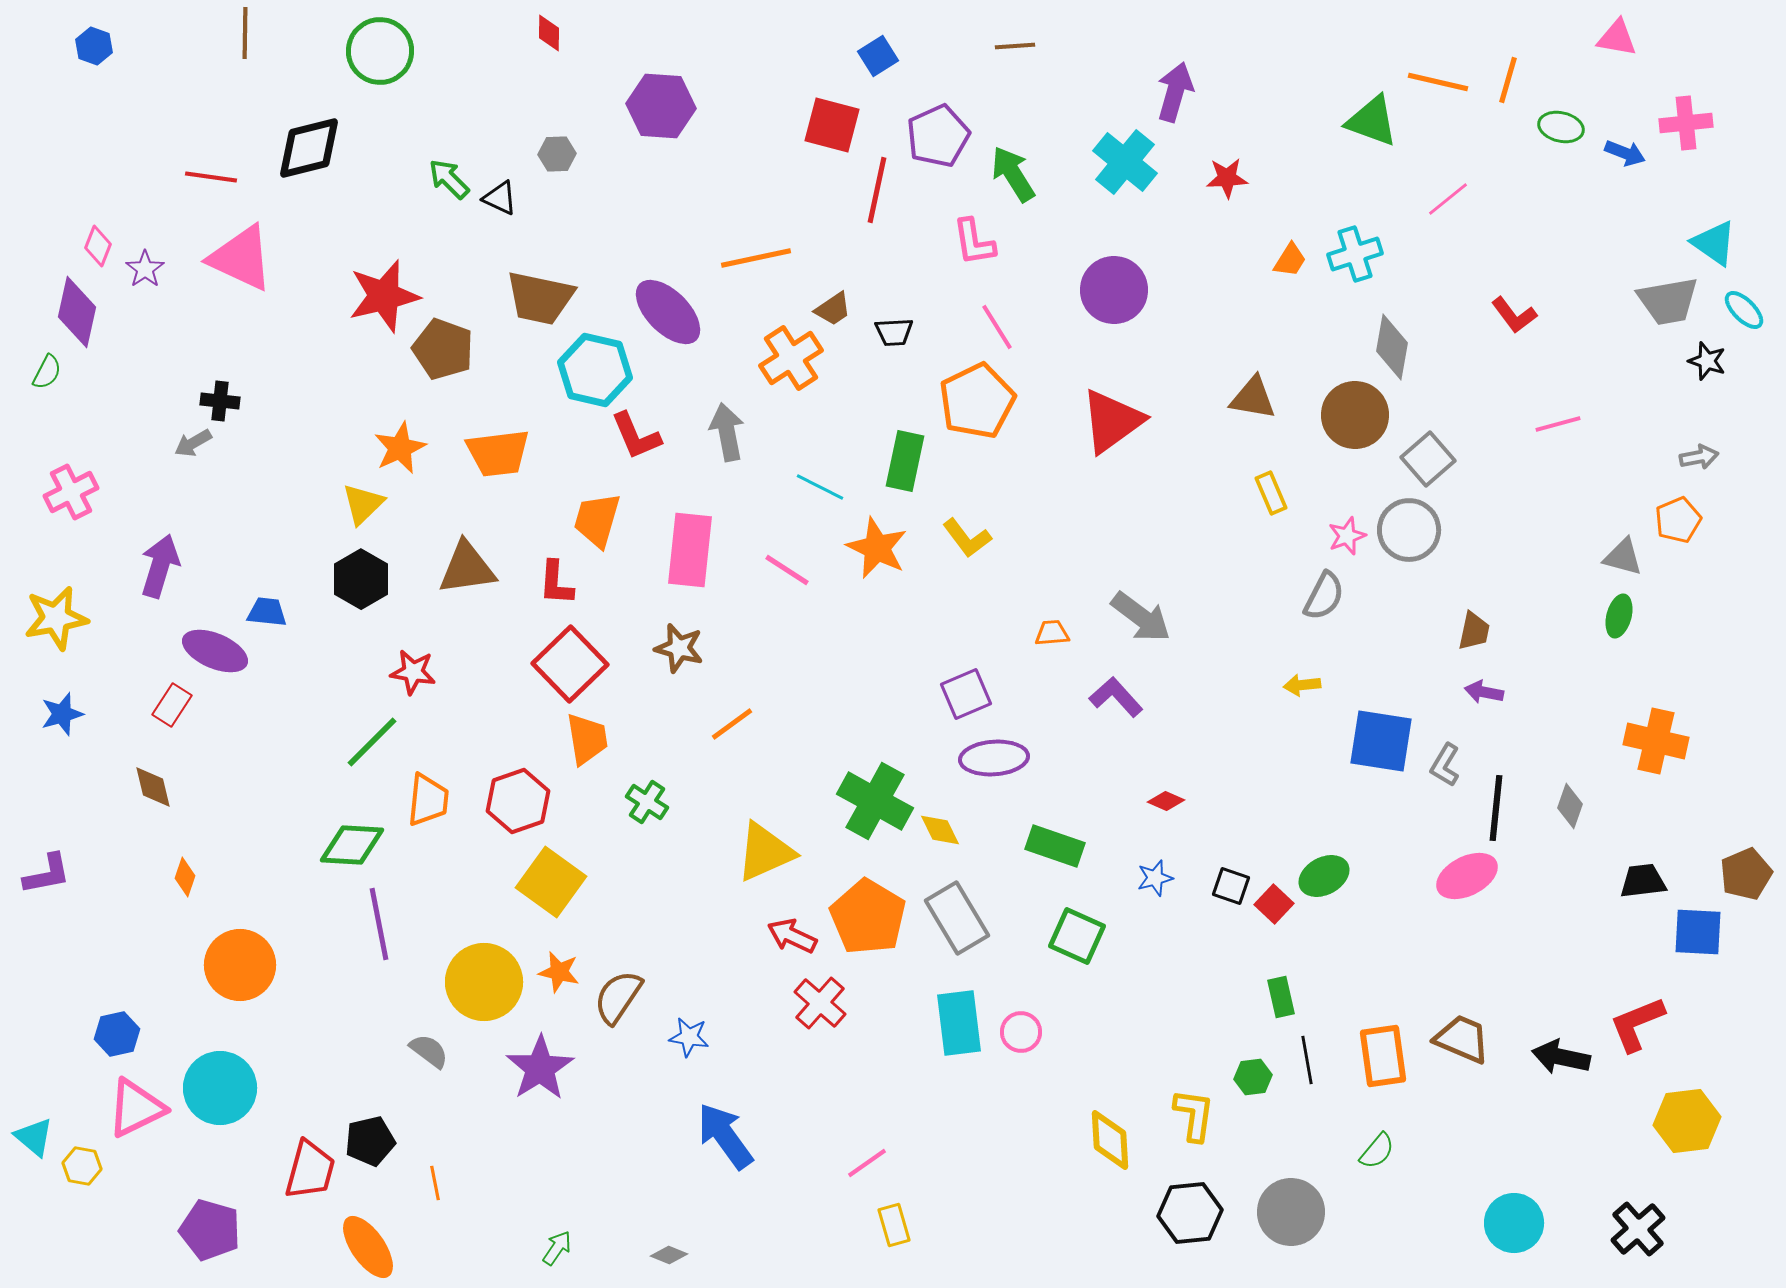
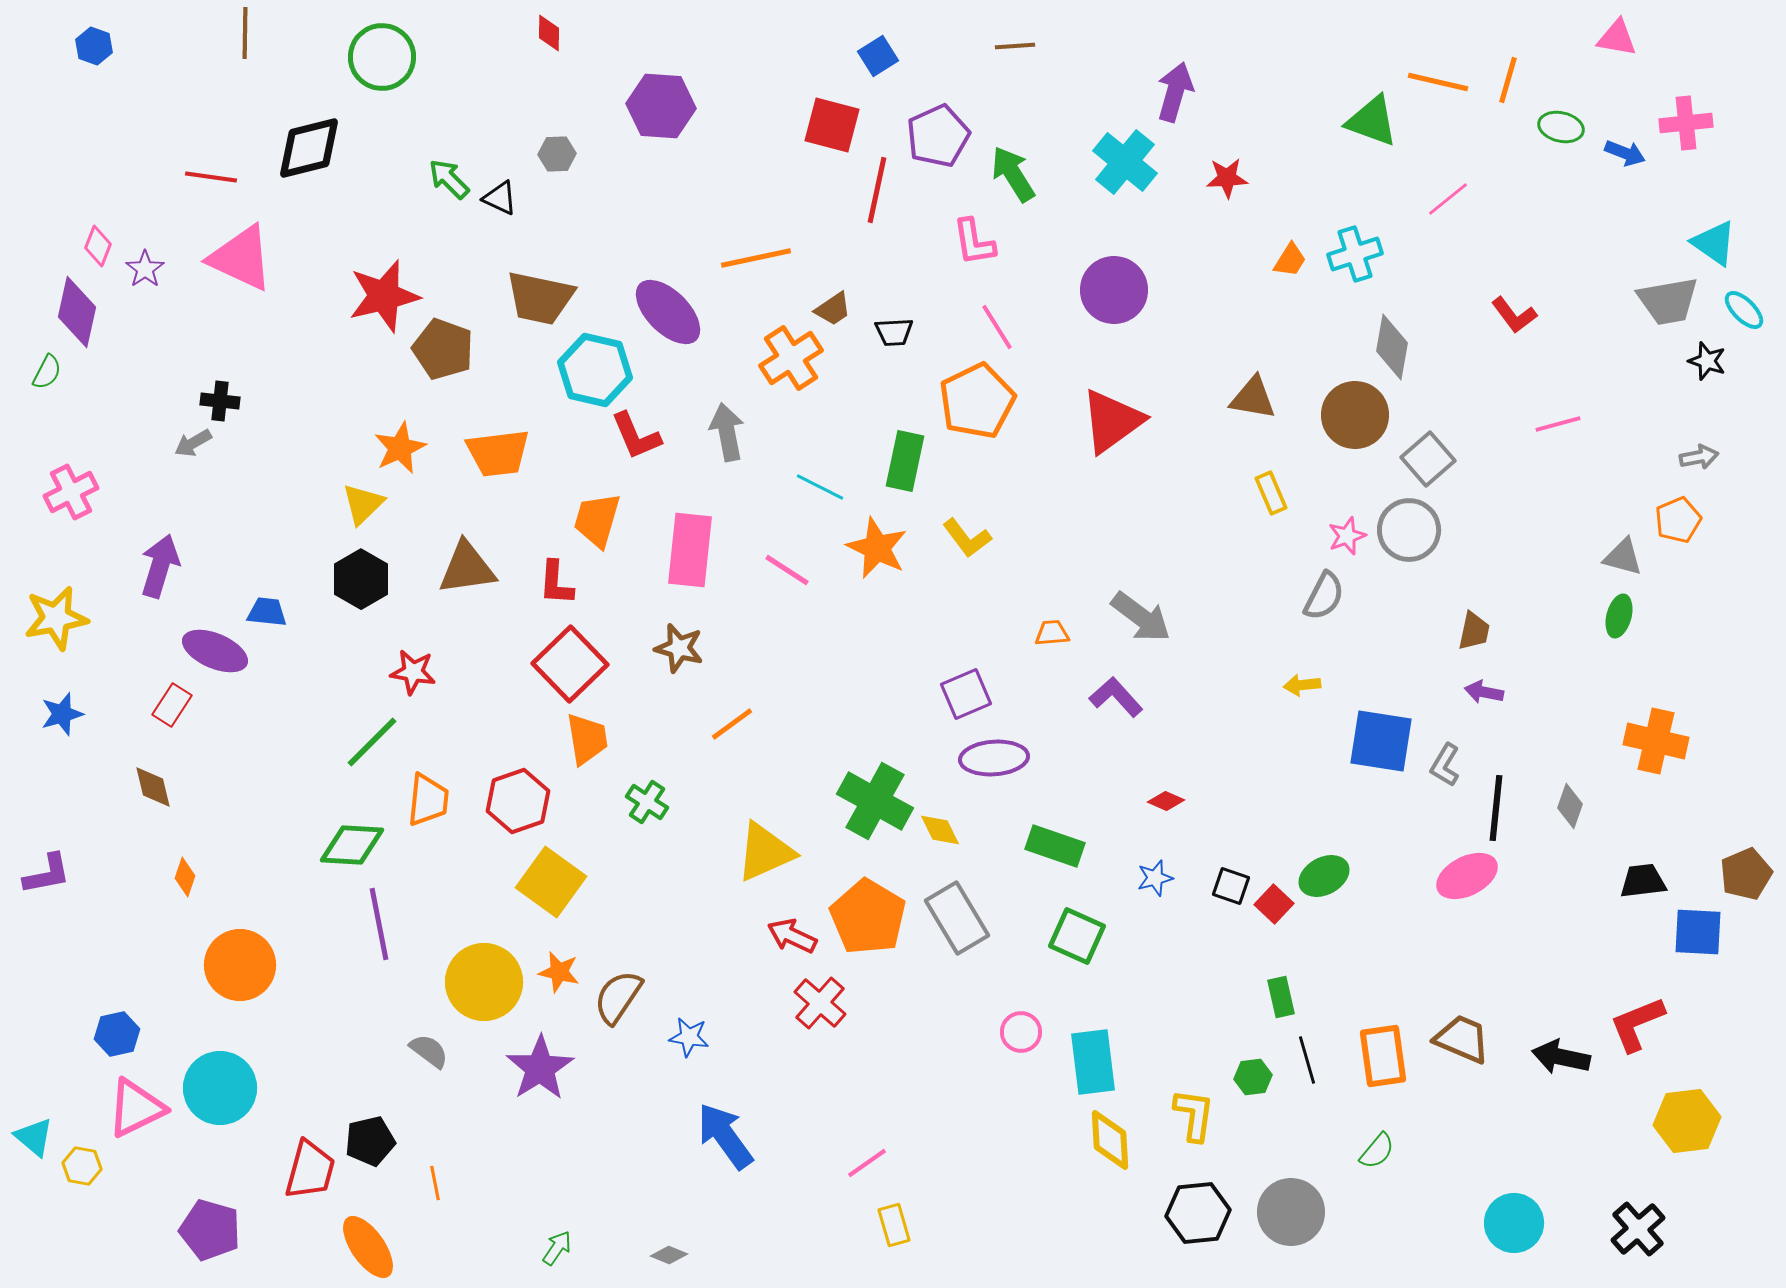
green circle at (380, 51): moved 2 px right, 6 px down
cyan rectangle at (959, 1023): moved 134 px right, 39 px down
black line at (1307, 1060): rotated 6 degrees counterclockwise
black hexagon at (1190, 1213): moved 8 px right
